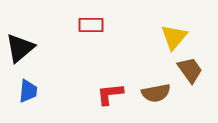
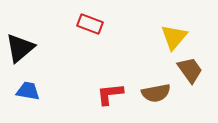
red rectangle: moved 1 px left, 1 px up; rotated 20 degrees clockwise
blue trapezoid: rotated 85 degrees counterclockwise
